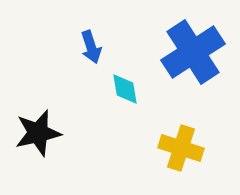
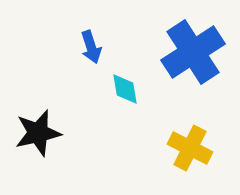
yellow cross: moved 9 px right; rotated 9 degrees clockwise
